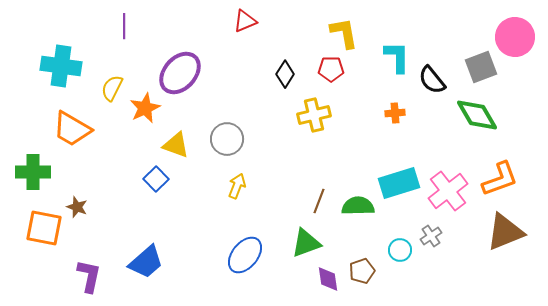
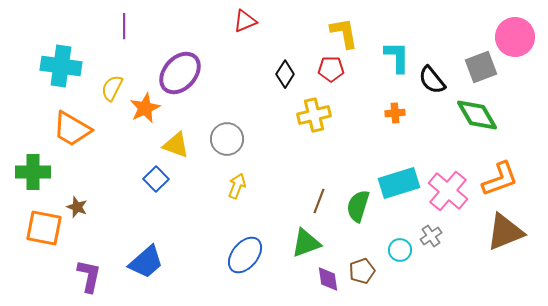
pink cross: rotated 12 degrees counterclockwise
green semicircle: rotated 72 degrees counterclockwise
